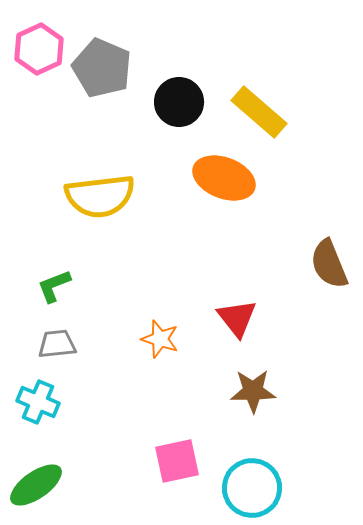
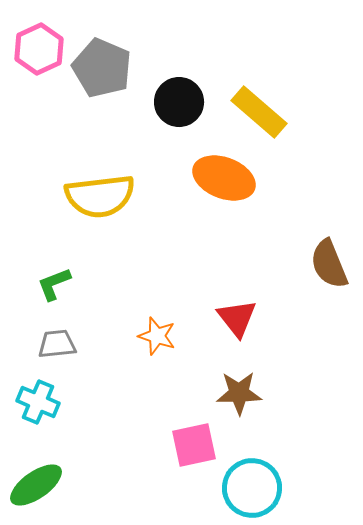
green L-shape: moved 2 px up
orange star: moved 3 px left, 3 px up
brown star: moved 14 px left, 2 px down
pink square: moved 17 px right, 16 px up
